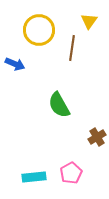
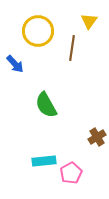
yellow circle: moved 1 px left, 1 px down
blue arrow: rotated 24 degrees clockwise
green semicircle: moved 13 px left
cyan rectangle: moved 10 px right, 16 px up
